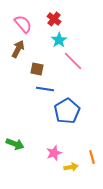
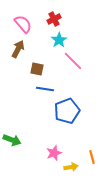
red cross: rotated 24 degrees clockwise
blue pentagon: rotated 10 degrees clockwise
green arrow: moved 3 px left, 4 px up
